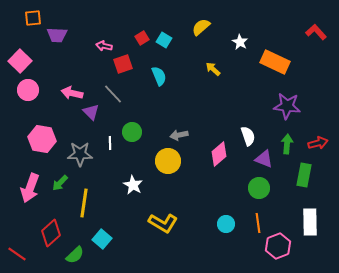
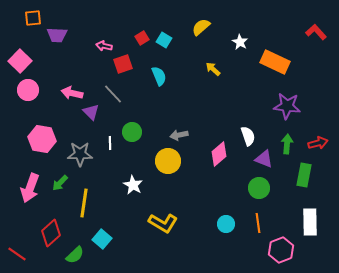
pink hexagon at (278, 246): moved 3 px right, 4 px down
